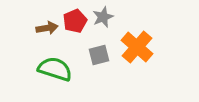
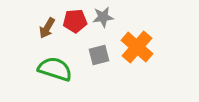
gray star: rotated 15 degrees clockwise
red pentagon: rotated 20 degrees clockwise
brown arrow: rotated 130 degrees clockwise
